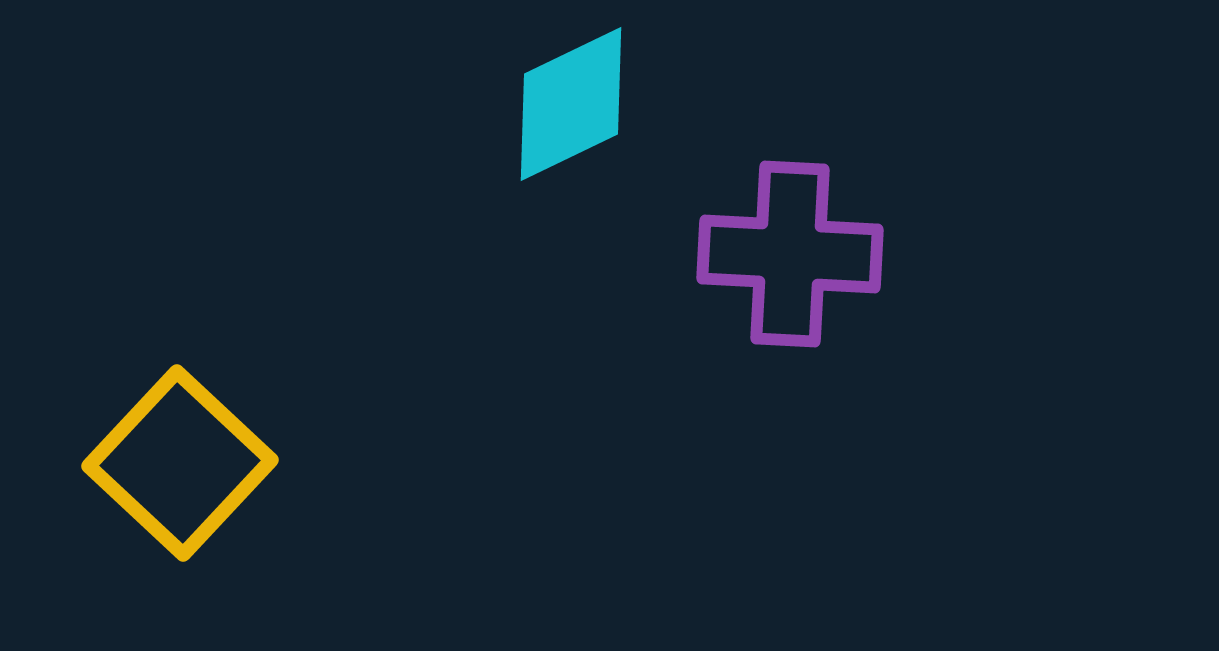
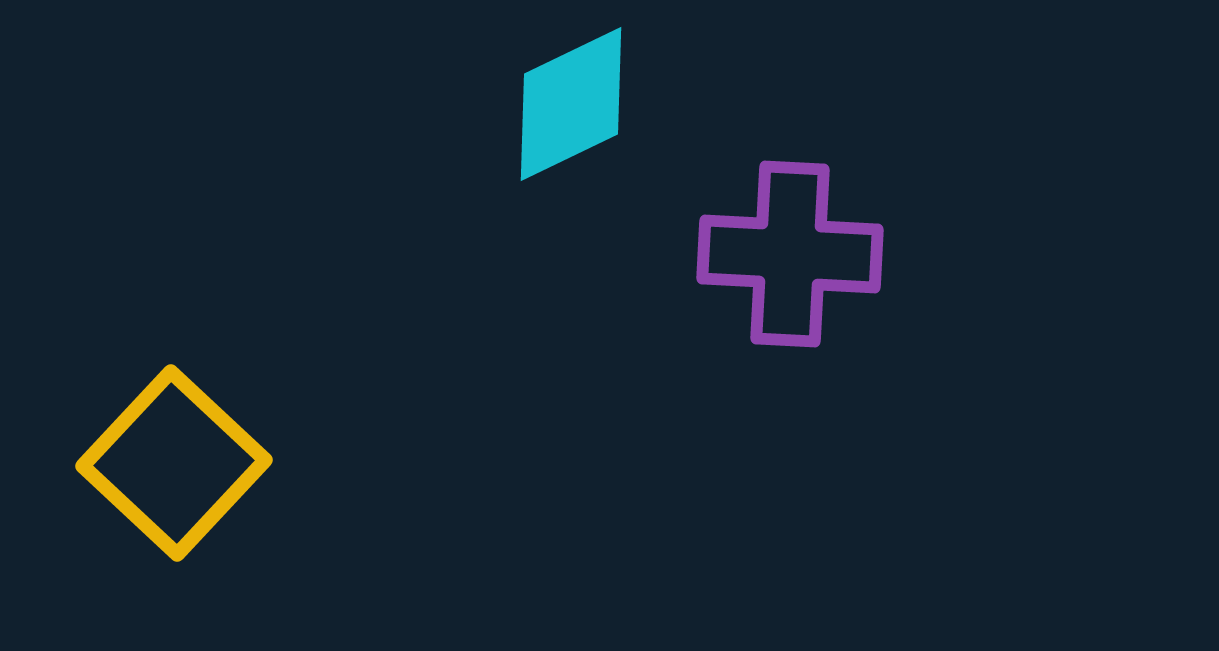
yellow square: moved 6 px left
